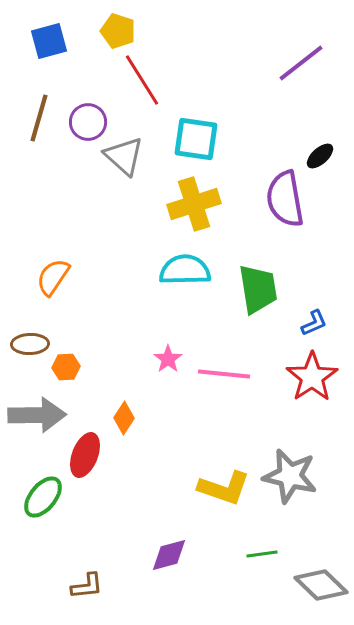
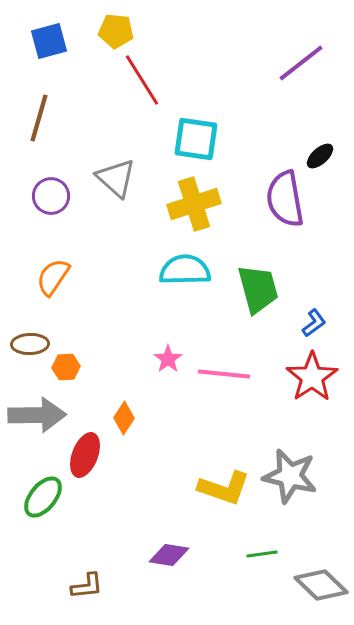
yellow pentagon: moved 2 px left; rotated 12 degrees counterclockwise
purple circle: moved 37 px left, 74 px down
gray triangle: moved 8 px left, 22 px down
green trapezoid: rotated 6 degrees counterclockwise
blue L-shape: rotated 12 degrees counterclockwise
purple diamond: rotated 24 degrees clockwise
